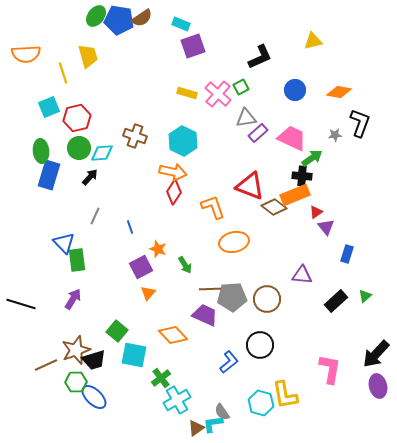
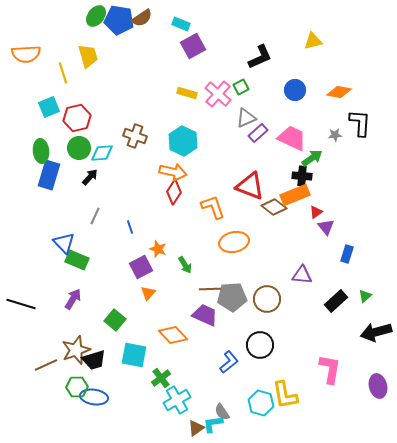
purple square at (193, 46): rotated 10 degrees counterclockwise
gray triangle at (246, 118): rotated 15 degrees counterclockwise
black L-shape at (360, 123): rotated 16 degrees counterclockwise
green rectangle at (77, 260): rotated 60 degrees counterclockwise
green square at (117, 331): moved 2 px left, 11 px up
black arrow at (376, 354): moved 22 px up; rotated 32 degrees clockwise
green hexagon at (76, 382): moved 1 px right, 5 px down
blue ellipse at (94, 397): rotated 36 degrees counterclockwise
